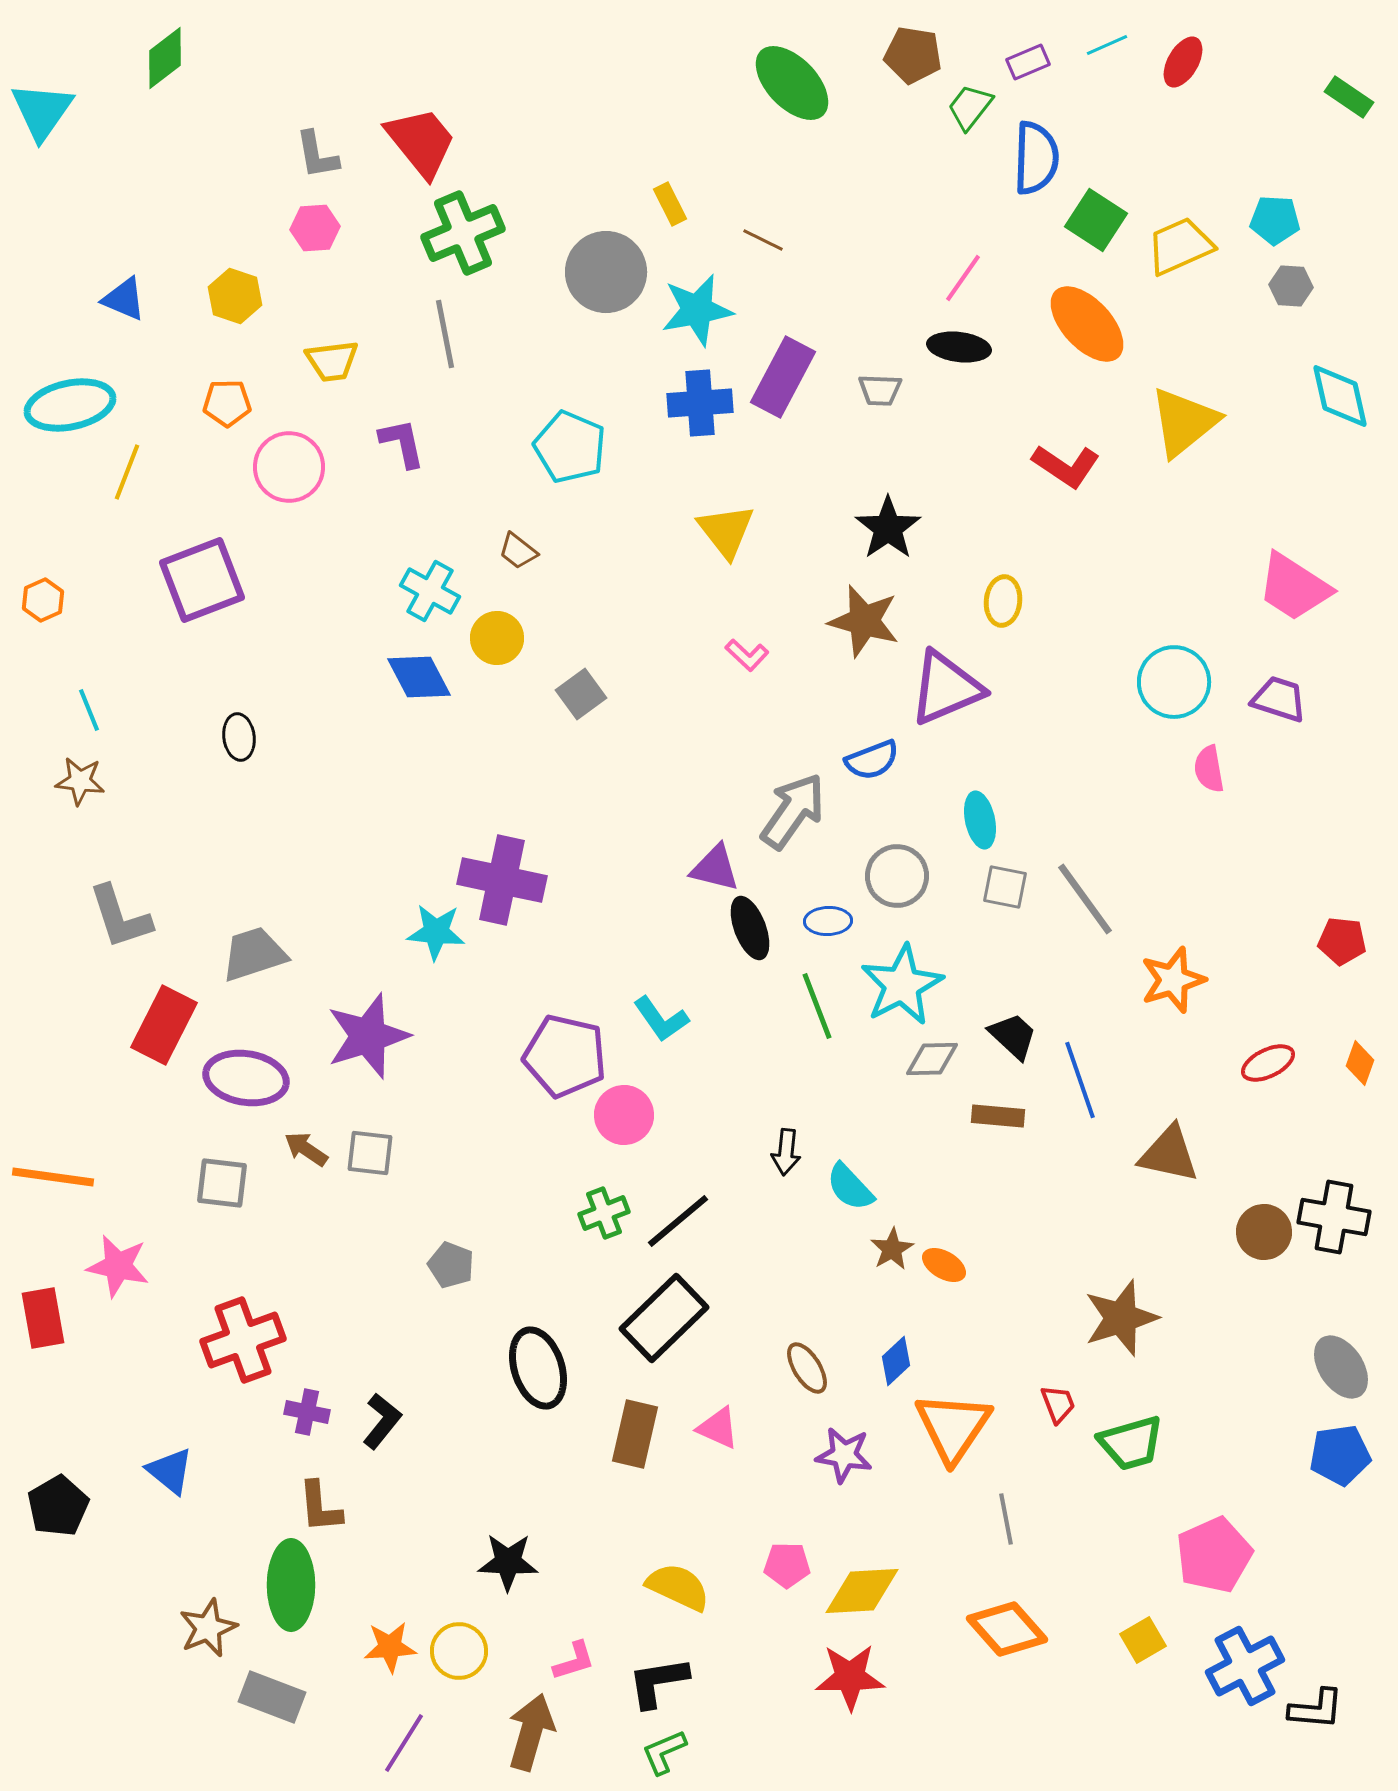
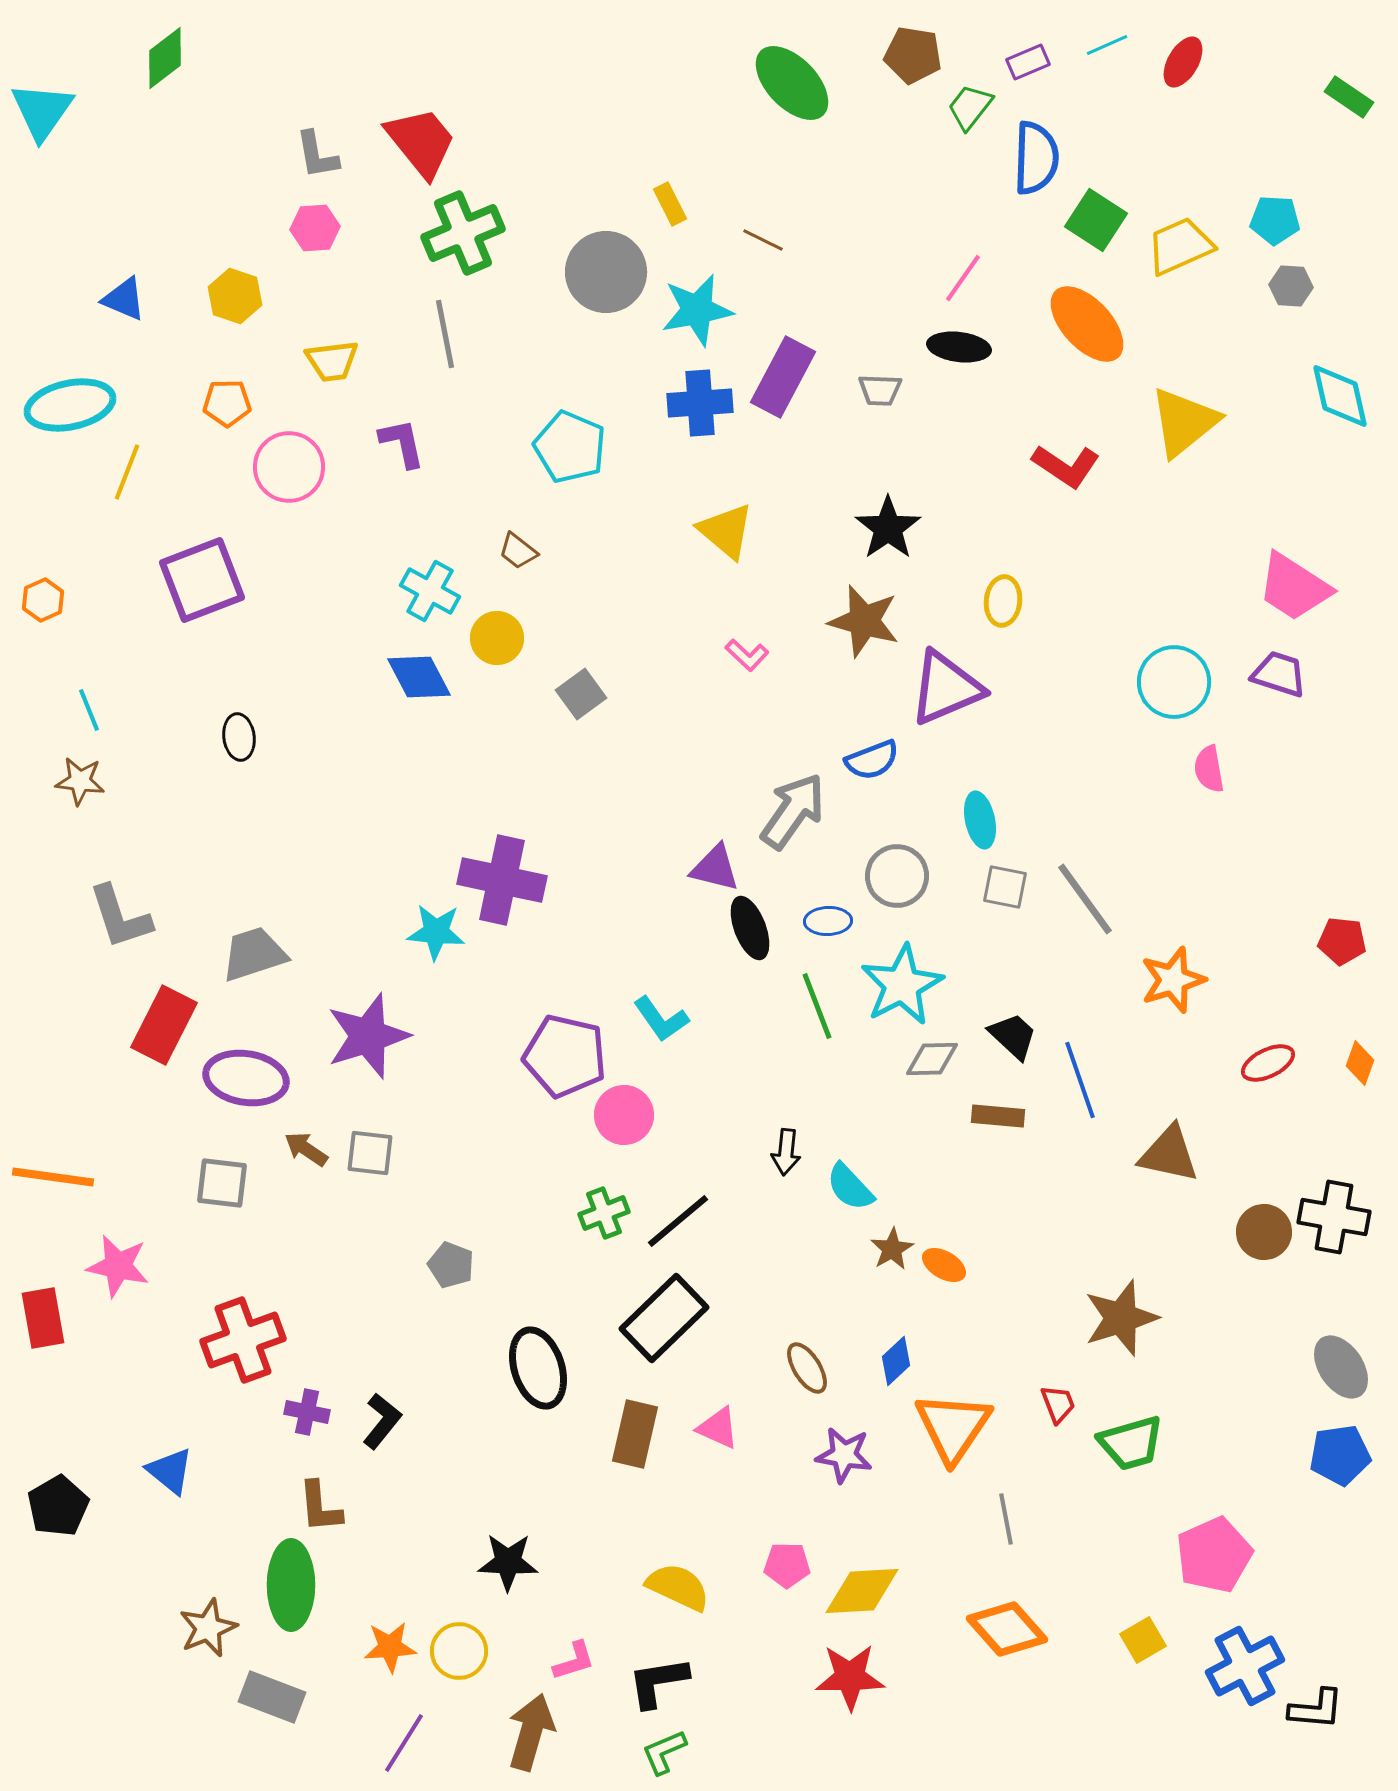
yellow triangle at (726, 531): rotated 12 degrees counterclockwise
purple trapezoid at (1279, 699): moved 25 px up
